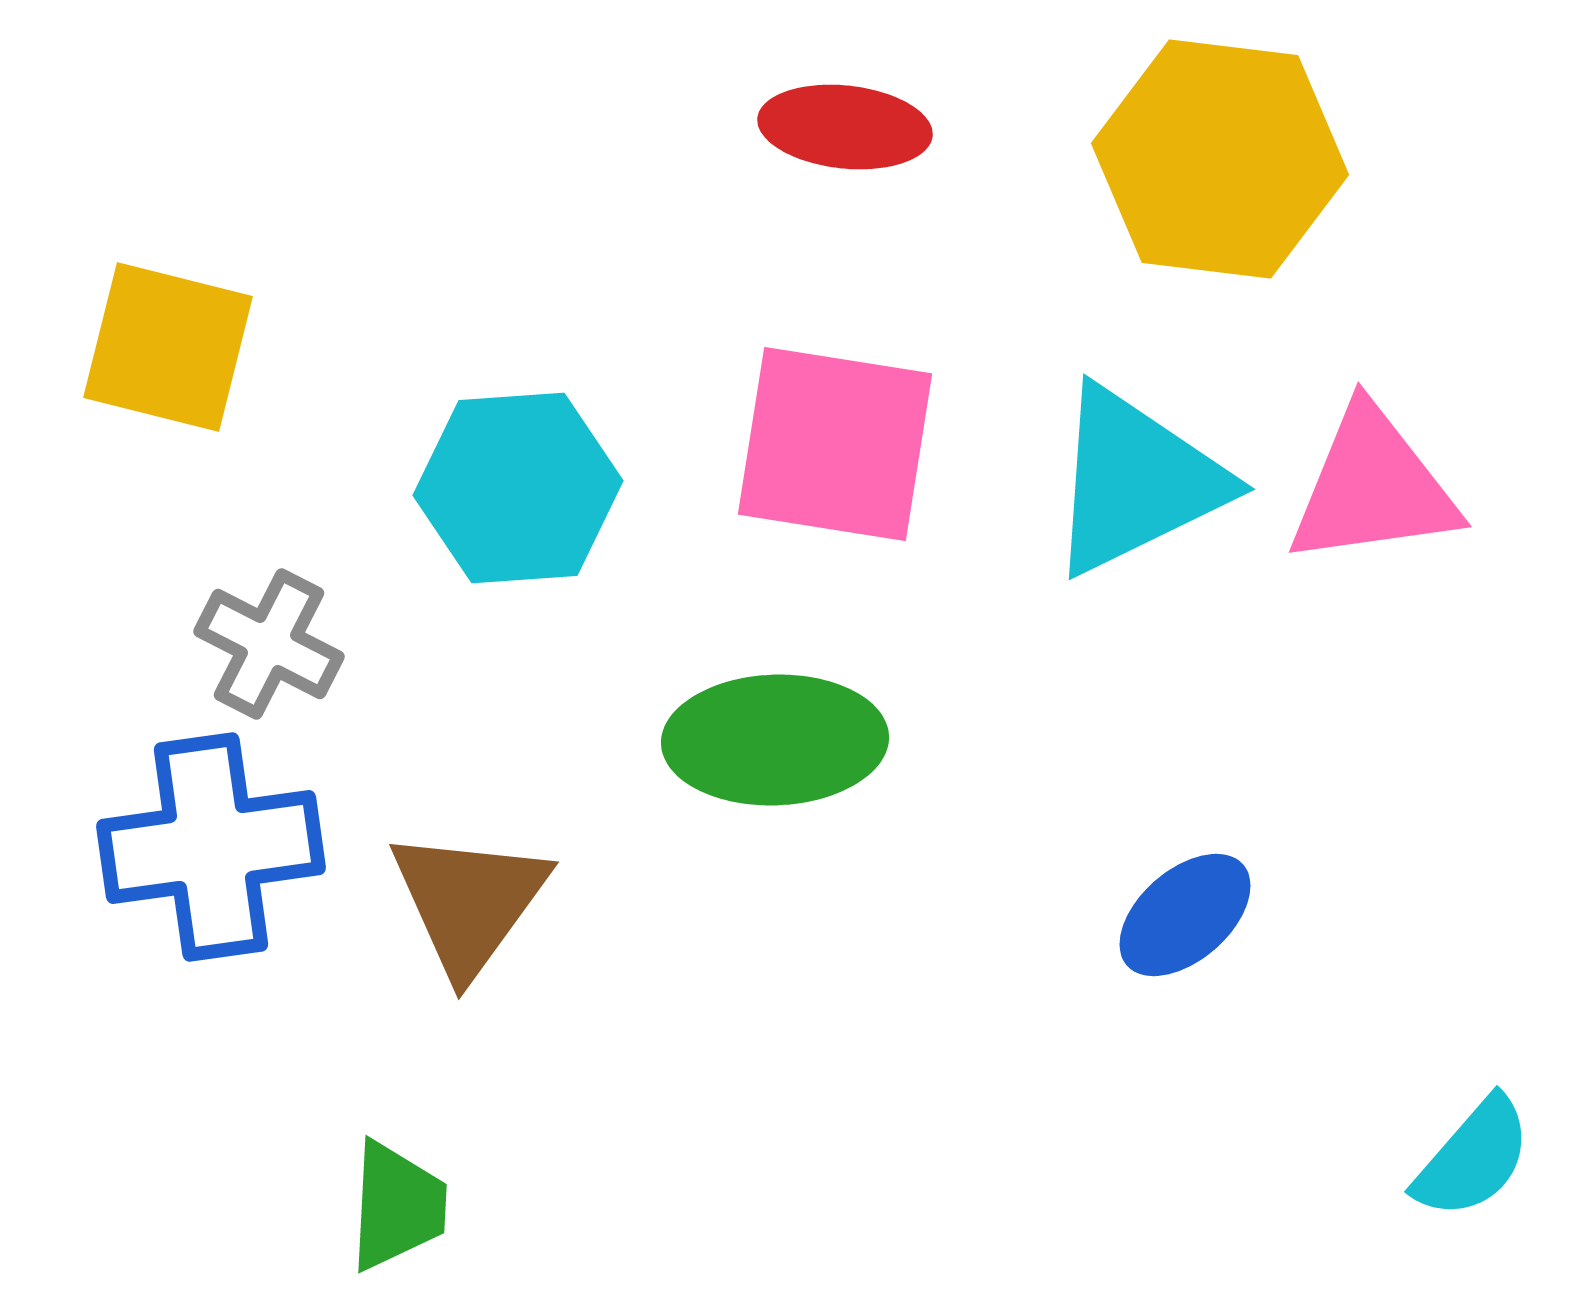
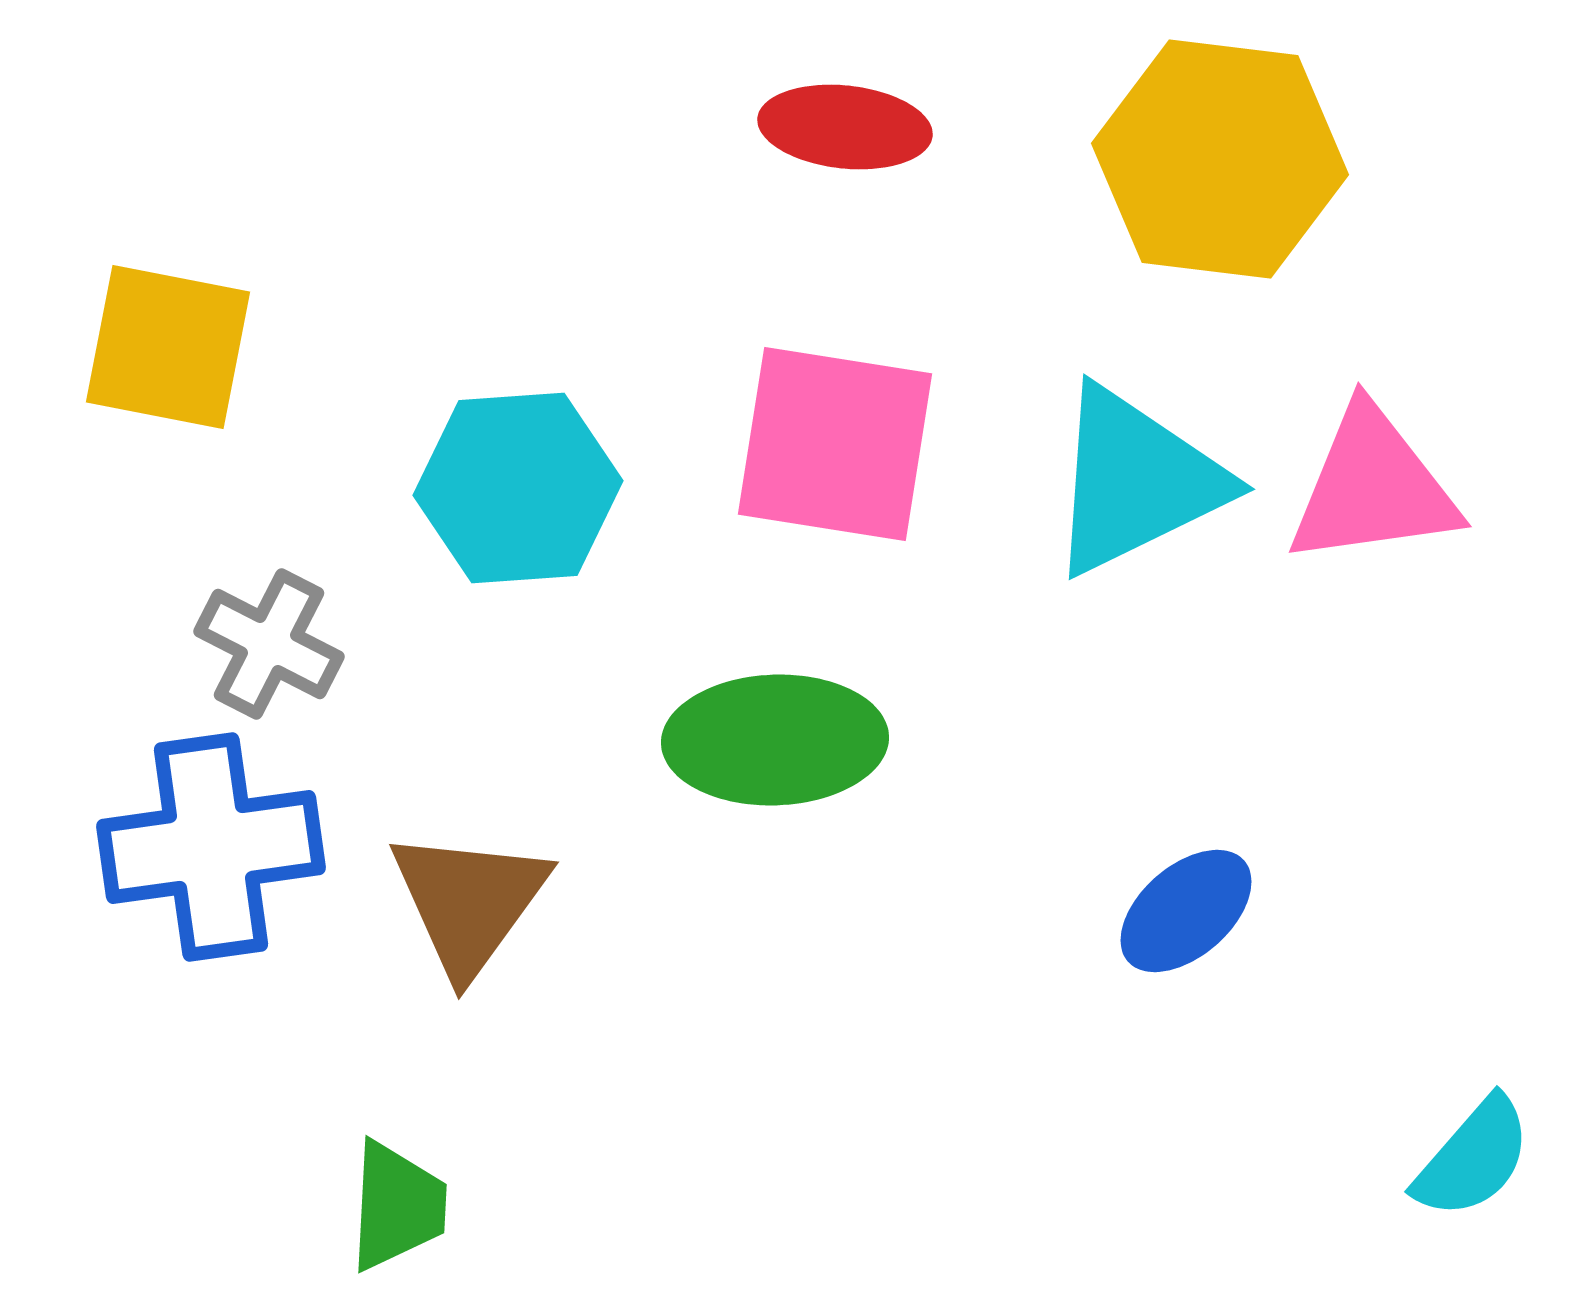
yellow square: rotated 3 degrees counterclockwise
blue ellipse: moved 1 px right, 4 px up
